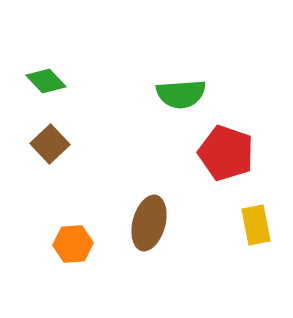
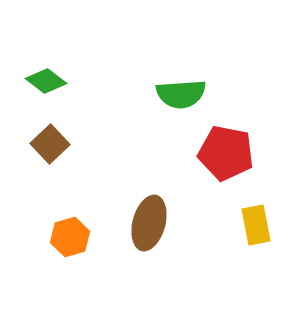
green diamond: rotated 9 degrees counterclockwise
red pentagon: rotated 8 degrees counterclockwise
orange hexagon: moved 3 px left, 7 px up; rotated 12 degrees counterclockwise
